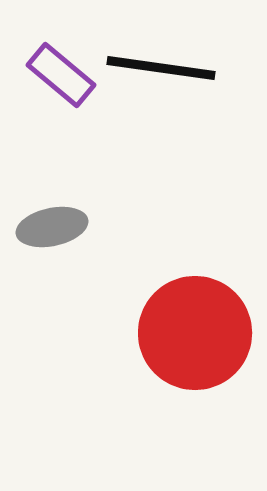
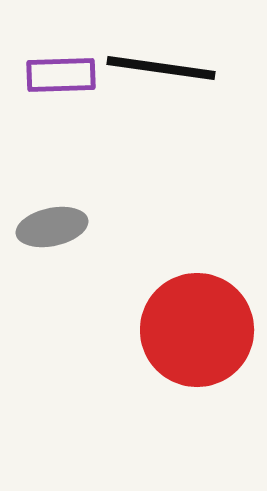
purple rectangle: rotated 42 degrees counterclockwise
red circle: moved 2 px right, 3 px up
